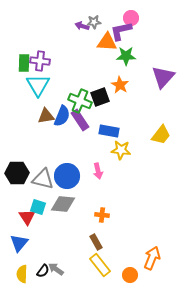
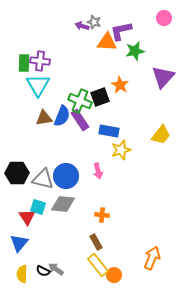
pink circle: moved 33 px right
gray star: rotated 24 degrees clockwise
green star: moved 9 px right, 5 px up; rotated 12 degrees counterclockwise
brown triangle: moved 2 px left, 2 px down
yellow star: rotated 24 degrees counterclockwise
blue circle: moved 1 px left
yellow rectangle: moved 2 px left
black semicircle: rotated 80 degrees clockwise
orange circle: moved 16 px left
